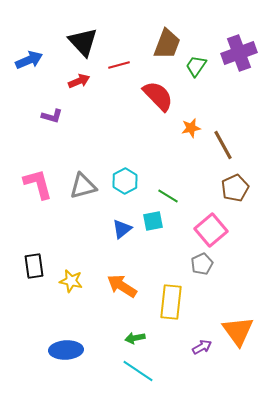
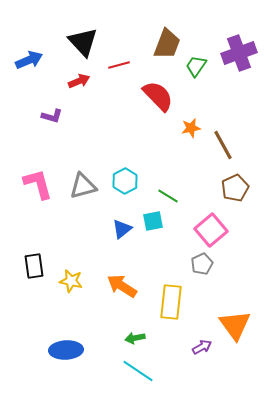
orange triangle: moved 3 px left, 6 px up
